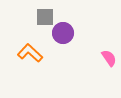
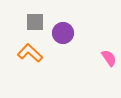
gray square: moved 10 px left, 5 px down
